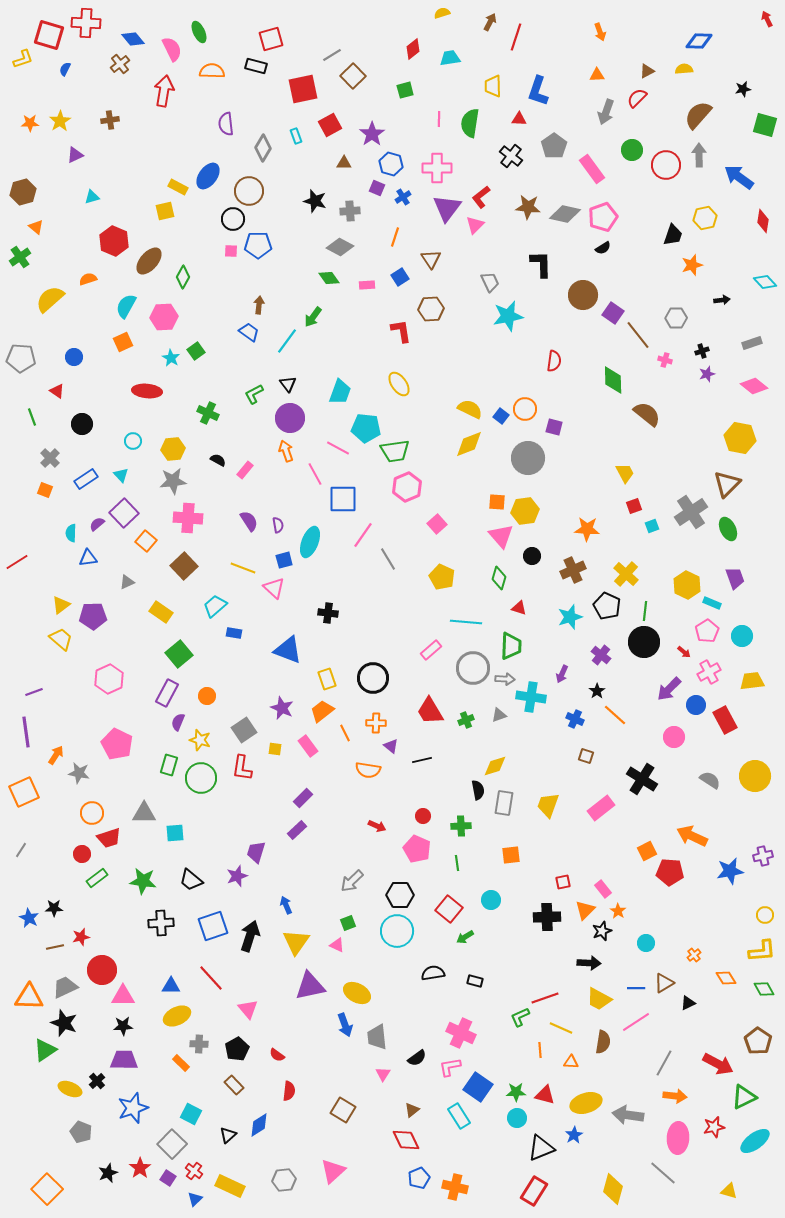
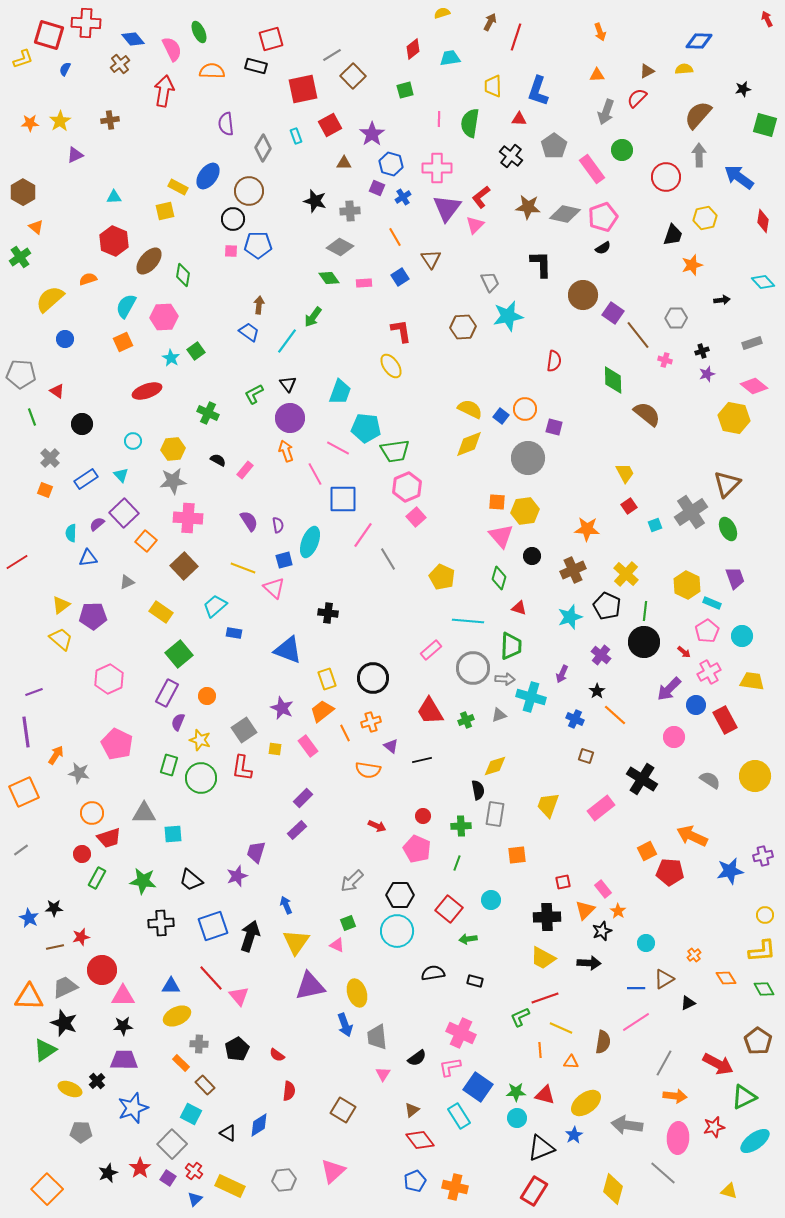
green circle at (632, 150): moved 10 px left
red circle at (666, 165): moved 12 px down
brown hexagon at (23, 192): rotated 15 degrees counterclockwise
cyan triangle at (92, 197): moved 22 px right; rotated 14 degrees clockwise
orange line at (395, 237): rotated 48 degrees counterclockwise
green diamond at (183, 277): moved 2 px up; rotated 20 degrees counterclockwise
cyan diamond at (765, 282): moved 2 px left
pink rectangle at (367, 285): moved 3 px left, 2 px up
brown hexagon at (431, 309): moved 32 px right, 18 px down
blue circle at (74, 357): moved 9 px left, 18 px up
gray pentagon at (21, 358): moved 16 px down
yellow ellipse at (399, 384): moved 8 px left, 18 px up
red ellipse at (147, 391): rotated 24 degrees counterclockwise
yellow hexagon at (740, 438): moved 6 px left, 20 px up
red square at (634, 506): moved 5 px left; rotated 14 degrees counterclockwise
pink square at (437, 524): moved 21 px left, 7 px up
cyan square at (652, 526): moved 3 px right, 1 px up
cyan line at (466, 622): moved 2 px right, 1 px up
yellow trapezoid at (752, 681): rotated 15 degrees clockwise
cyan cross at (531, 697): rotated 8 degrees clockwise
orange cross at (376, 723): moved 5 px left, 1 px up; rotated 18 degrees counterclockwise
gray rectangle at (504, 803): moved 9 px left, 11 px down
cyan square at (175, 833): moved 2 px left, 1 px down
gray line at (21, 850): rotated 21 degrees clockwise
orange square at (511, 855): moved 6 px right
green line at (457, 863): rotated 28 degrees clockwise
green rectangle at (97, 878): rotated 25 degrees counterclockwise
green arrow at (465, 937): moved 3 px right, 2 px down; rotated 24 degrees clockwise
brown triangle at (664, 983): moved 4 px up
yellow ellipse at (357, 993): rotated 44 degrees clockwise
yellow trapezoid at (599, 999): moved 56 px left, 41 px up
pink triangle at (248, 1009): moved 9 px left, 13 px up
brown rectangle at (234, 1085): moved 29 px left
yellow ellipse at (586, 1103): rotated 20 degrees counterclockwise
gray arrow at (628, 1115): moved 1 px left, 10 px down
gray pentagon at (81, 1132): rotated 20 degrees counterclockwise
black triangle at (228, 1135): moved 2 px up; rotated 48 degrees counterclockwise
red diamond at (406, 1140): moved 14 px right; rotated 12 degrees counterclockwise
blue pentagon at (419, 1178): moved 4 px left, 3 px down
